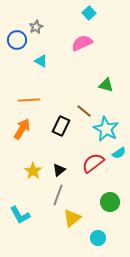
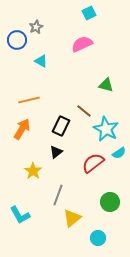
cyan square: rotated 16 degrees clockwise
pink semicircle: moved 1 px down
orange line: rotated 10 degrees counterclockwise
black triangle: moved 3 px left, 18 px up
